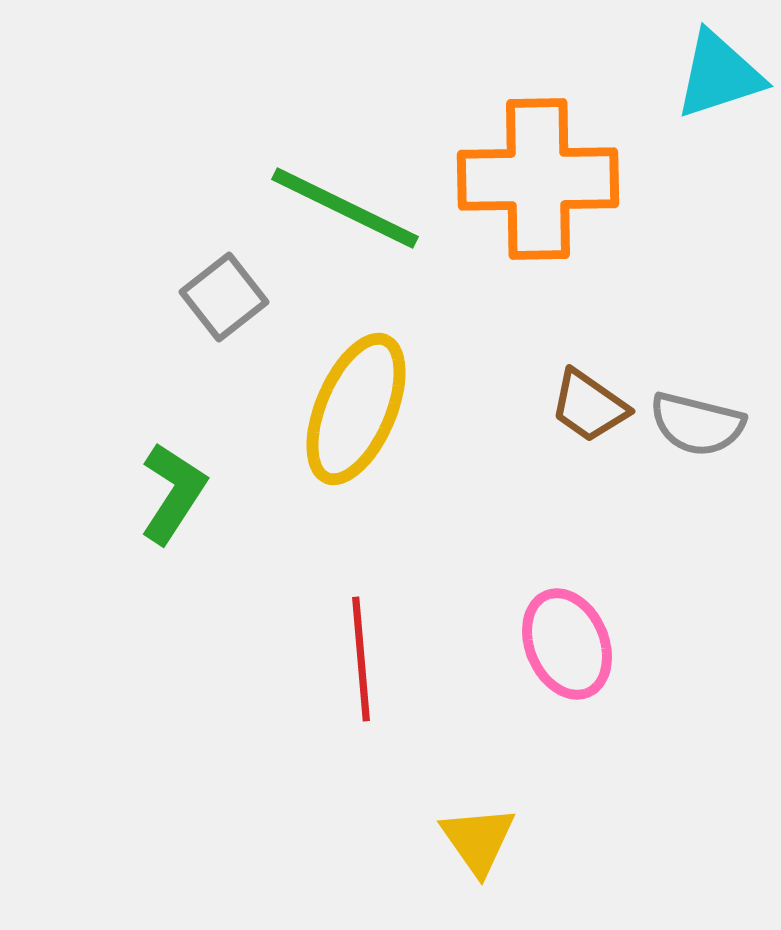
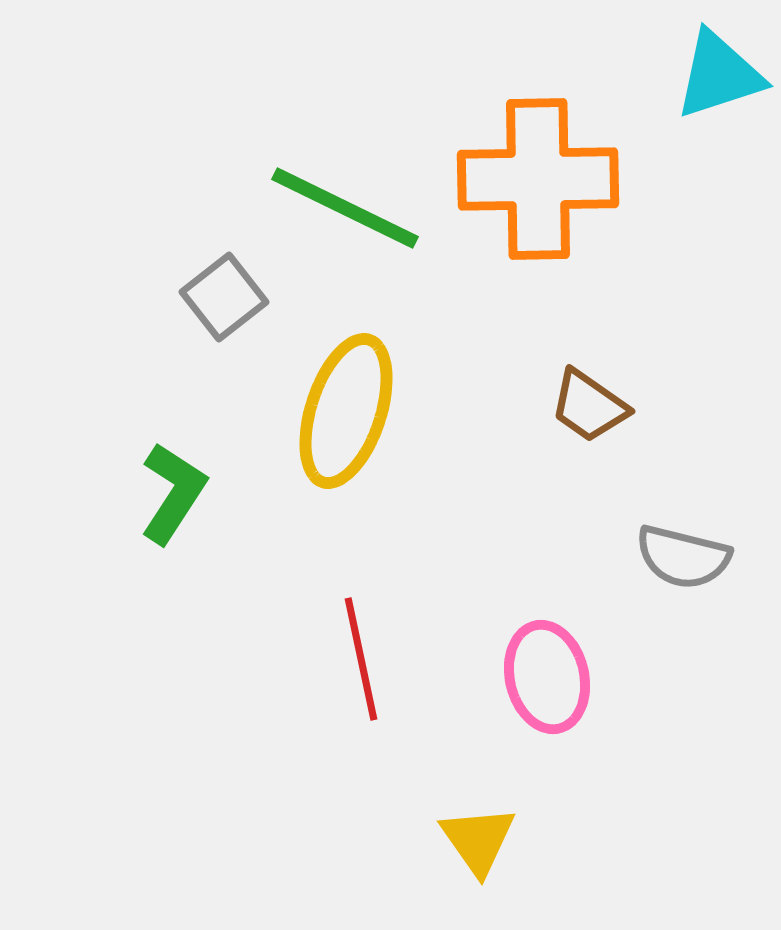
yellow ellipse: moved 10 px left, 2 px down; rotated 5 degrees counterclockwise
gray semicircle: moved 14 px left, 133 px down
pink ellipse: moved 20 px left, 33 px down; rotated 10 degrees clockwise
red line: rotated 7 degrees counterclockwise
